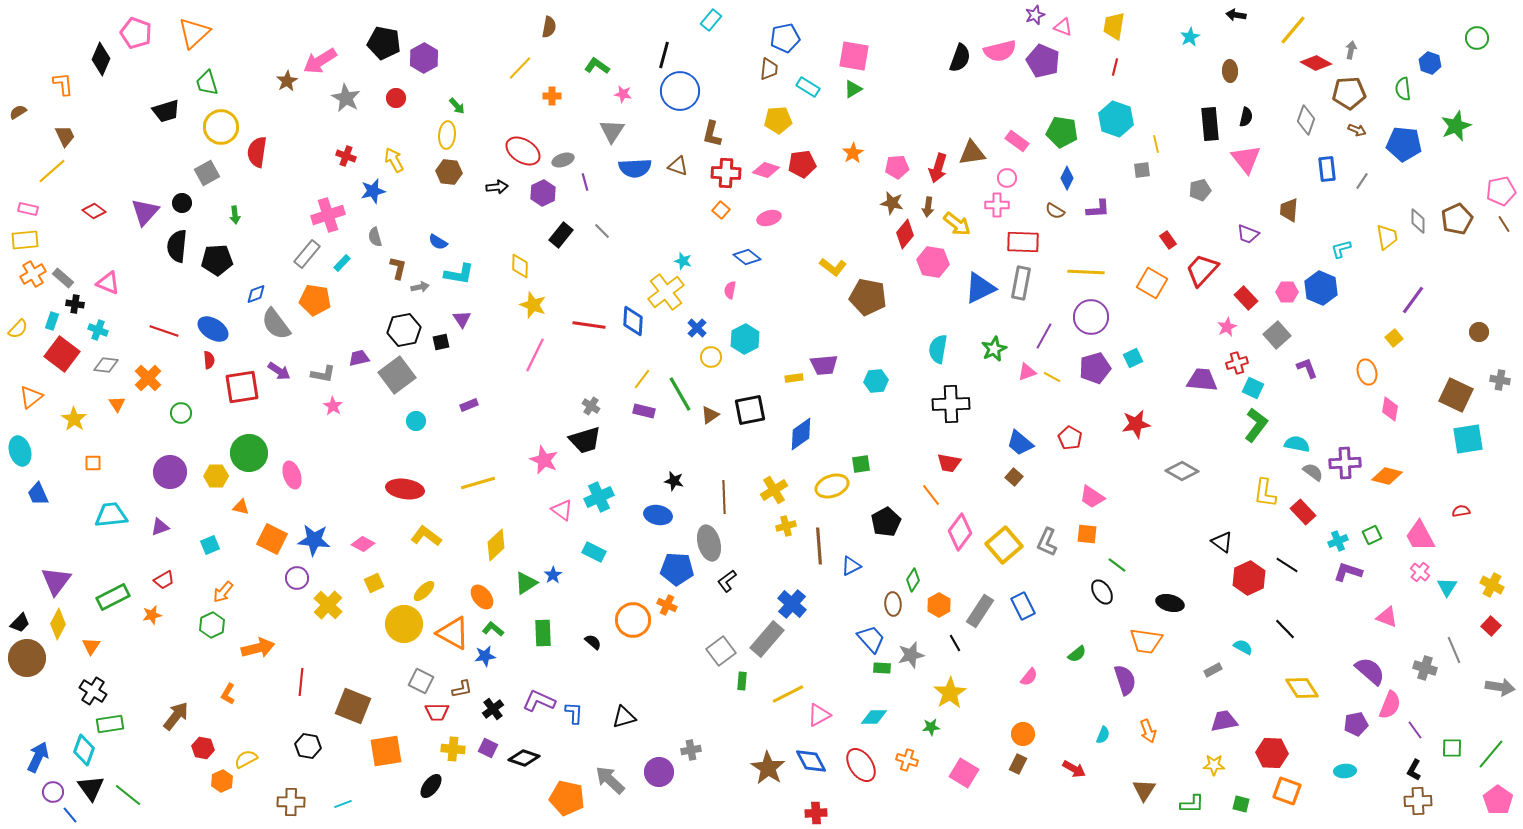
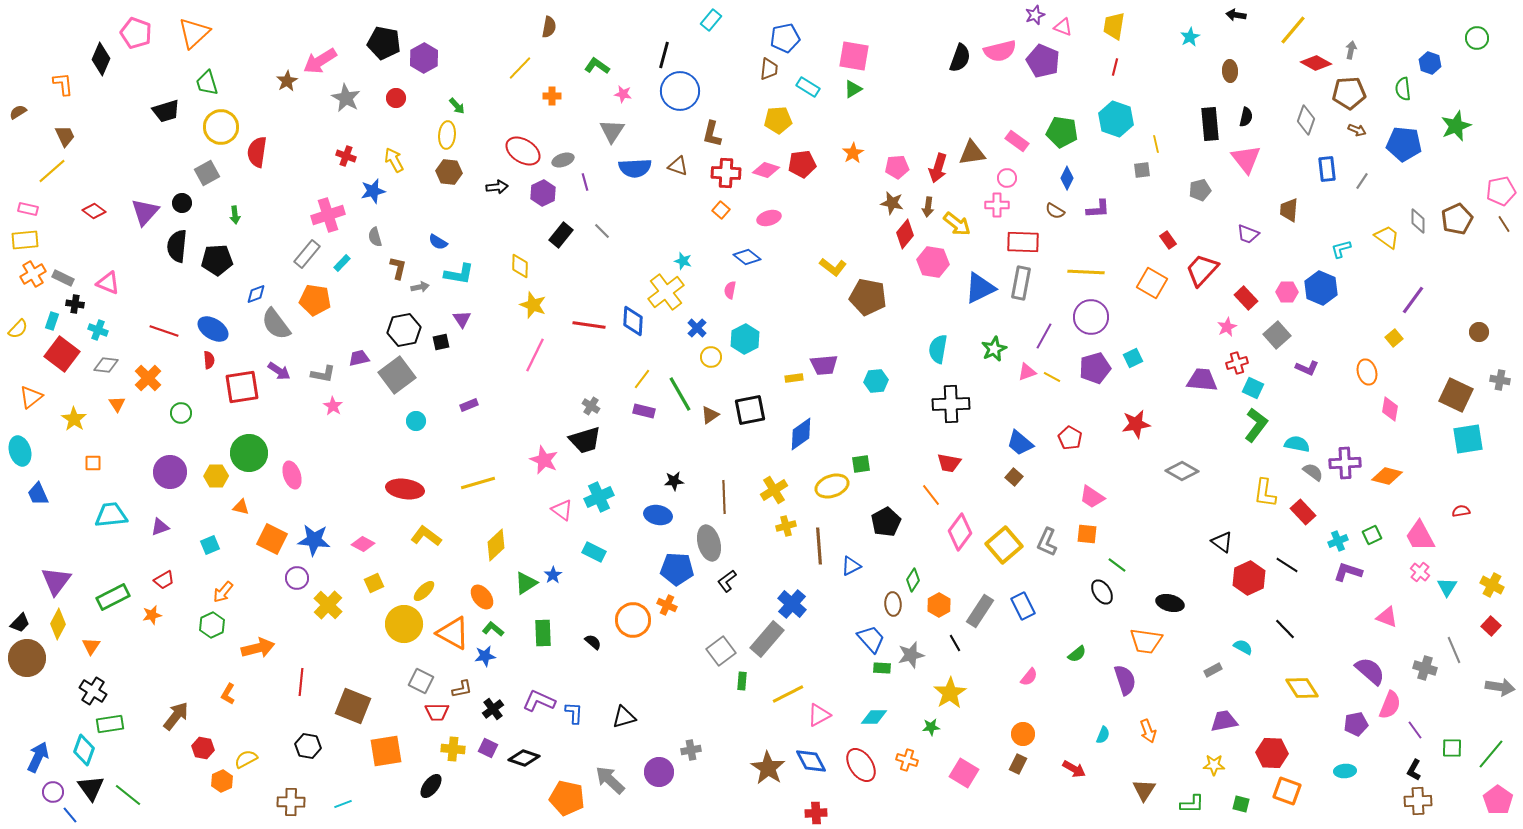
yellow trapezoid at (1387, 237): rotated 44 degrees counterclockwise
gray rectangle at (63, 278): rotated 15 degrees counterclockwise
purple L-shape at (1307, 368): rotated 135 degrees clockwise
black star at (674, 481): rotated 18 degrees counterclockwise
